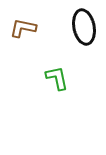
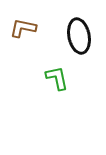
black ellipse: moved 5 px left, 9 px down
